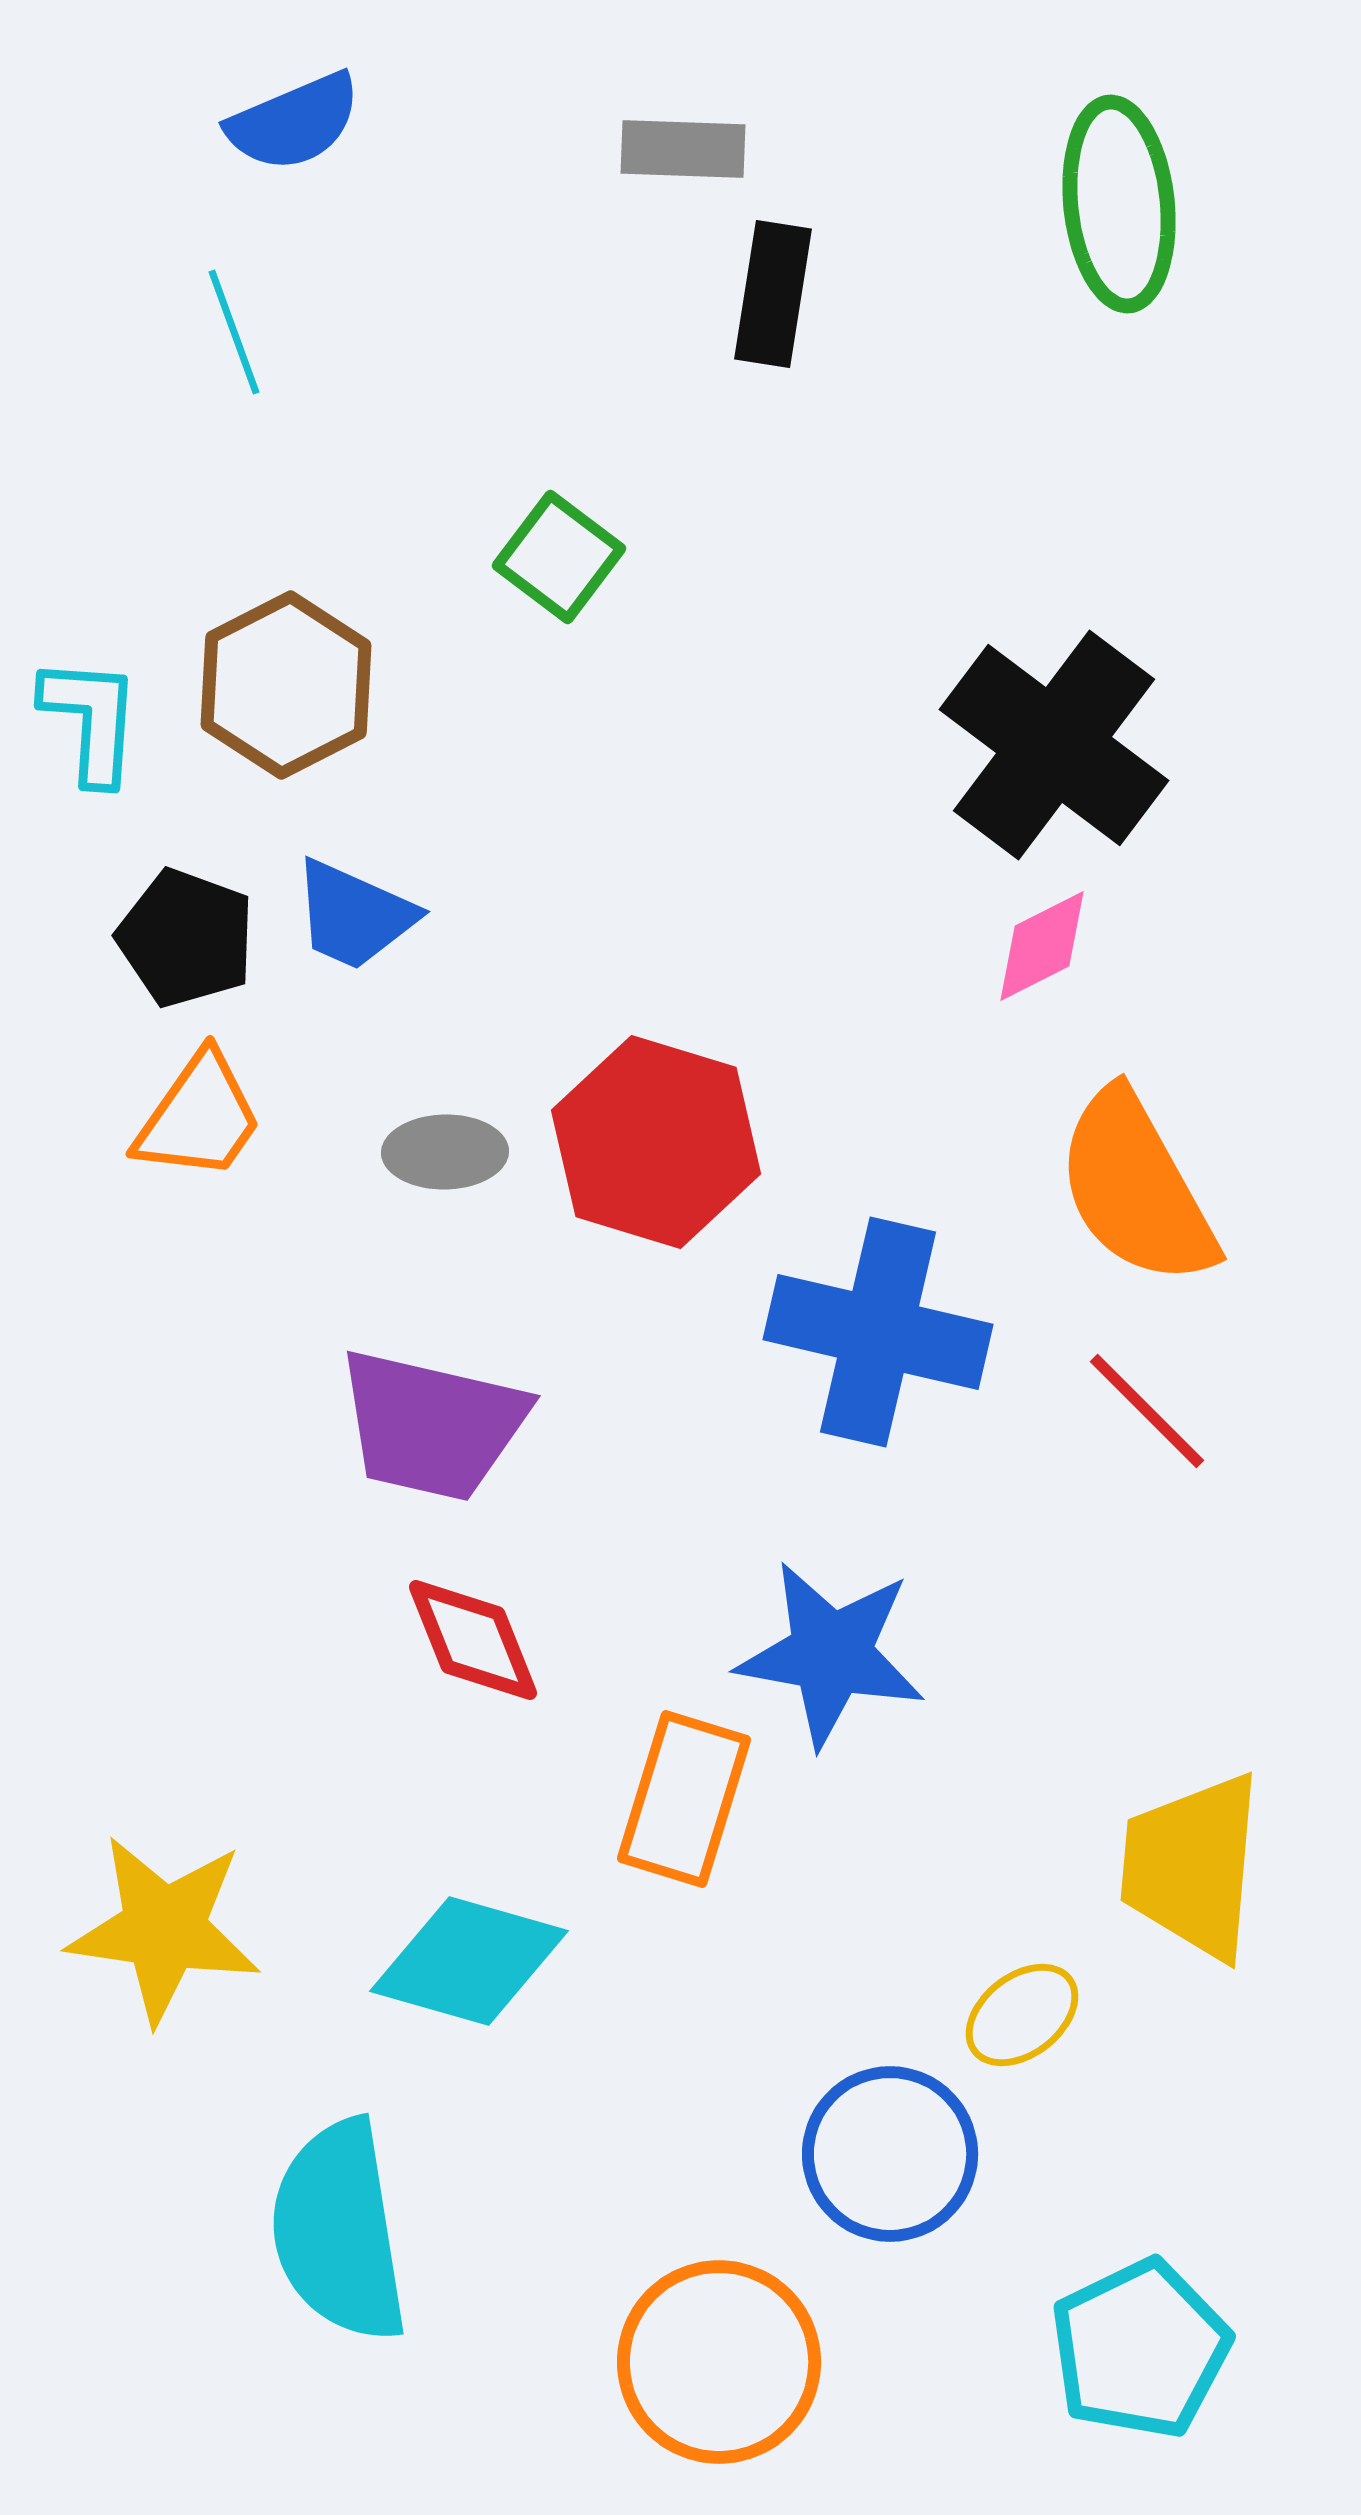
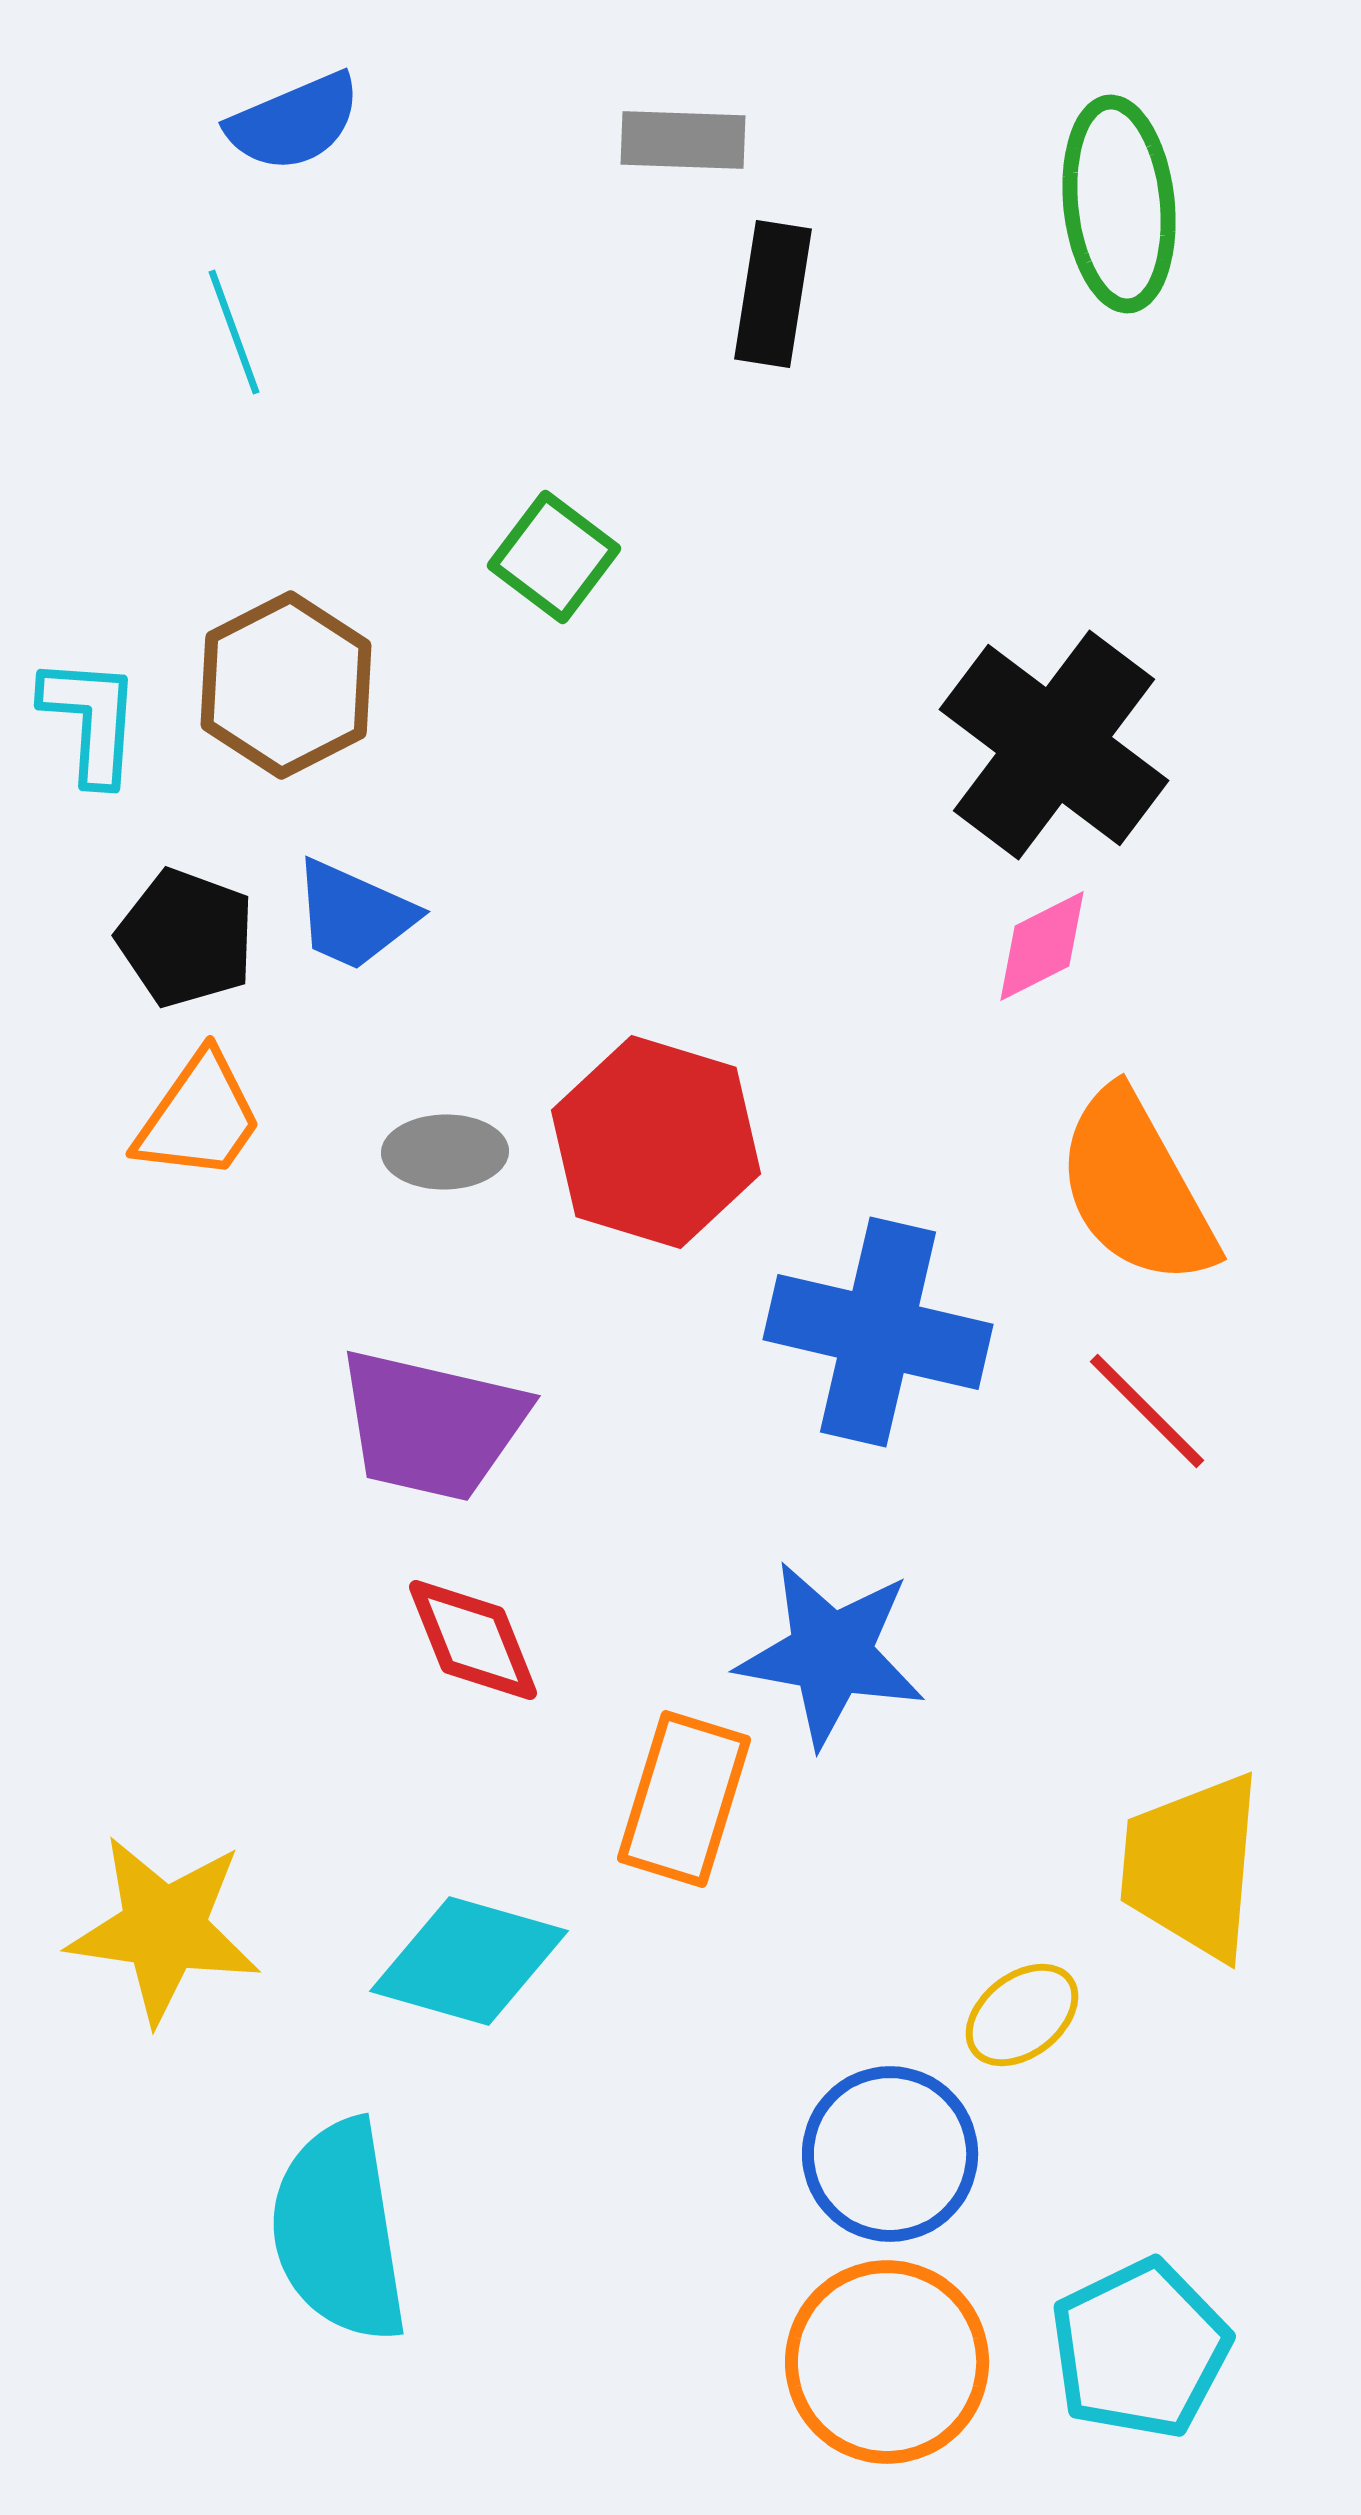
gray rectangle: moved 9 px up
green square: moved 5 px left
orange circle: moved 168 px right
